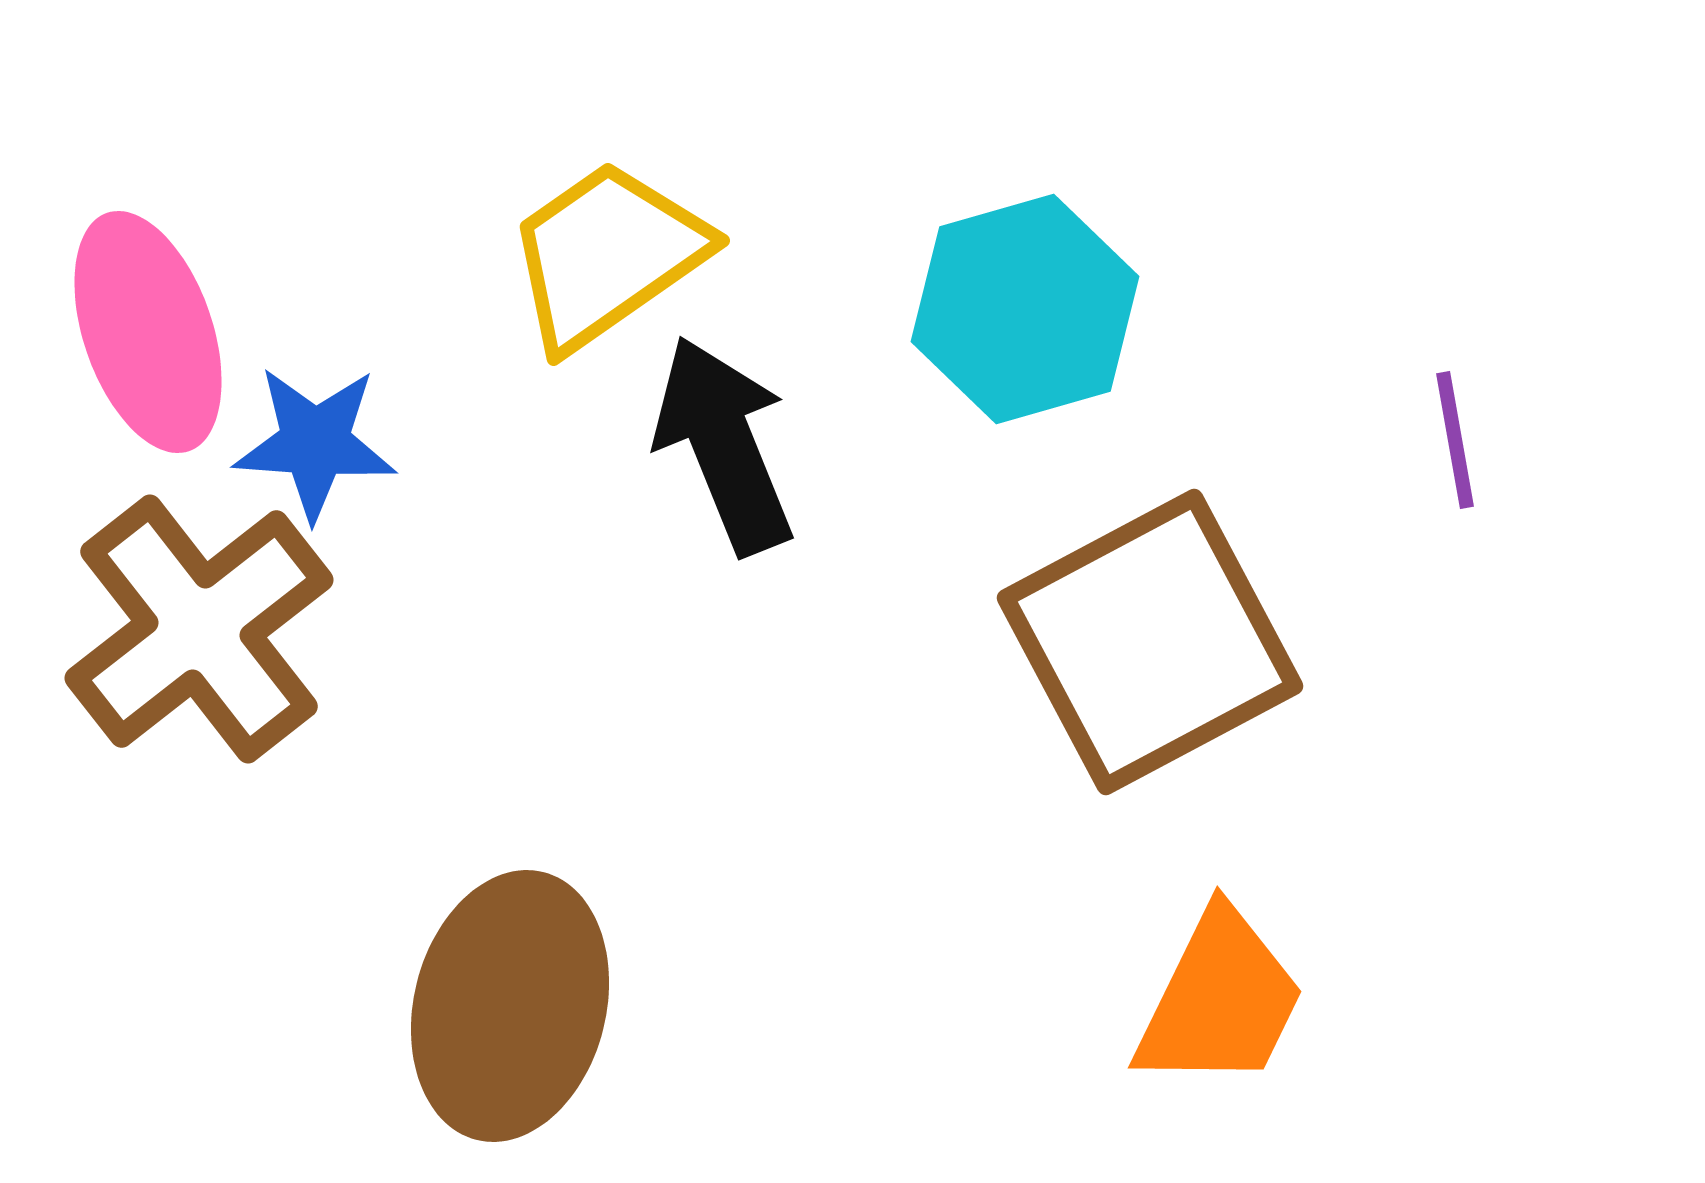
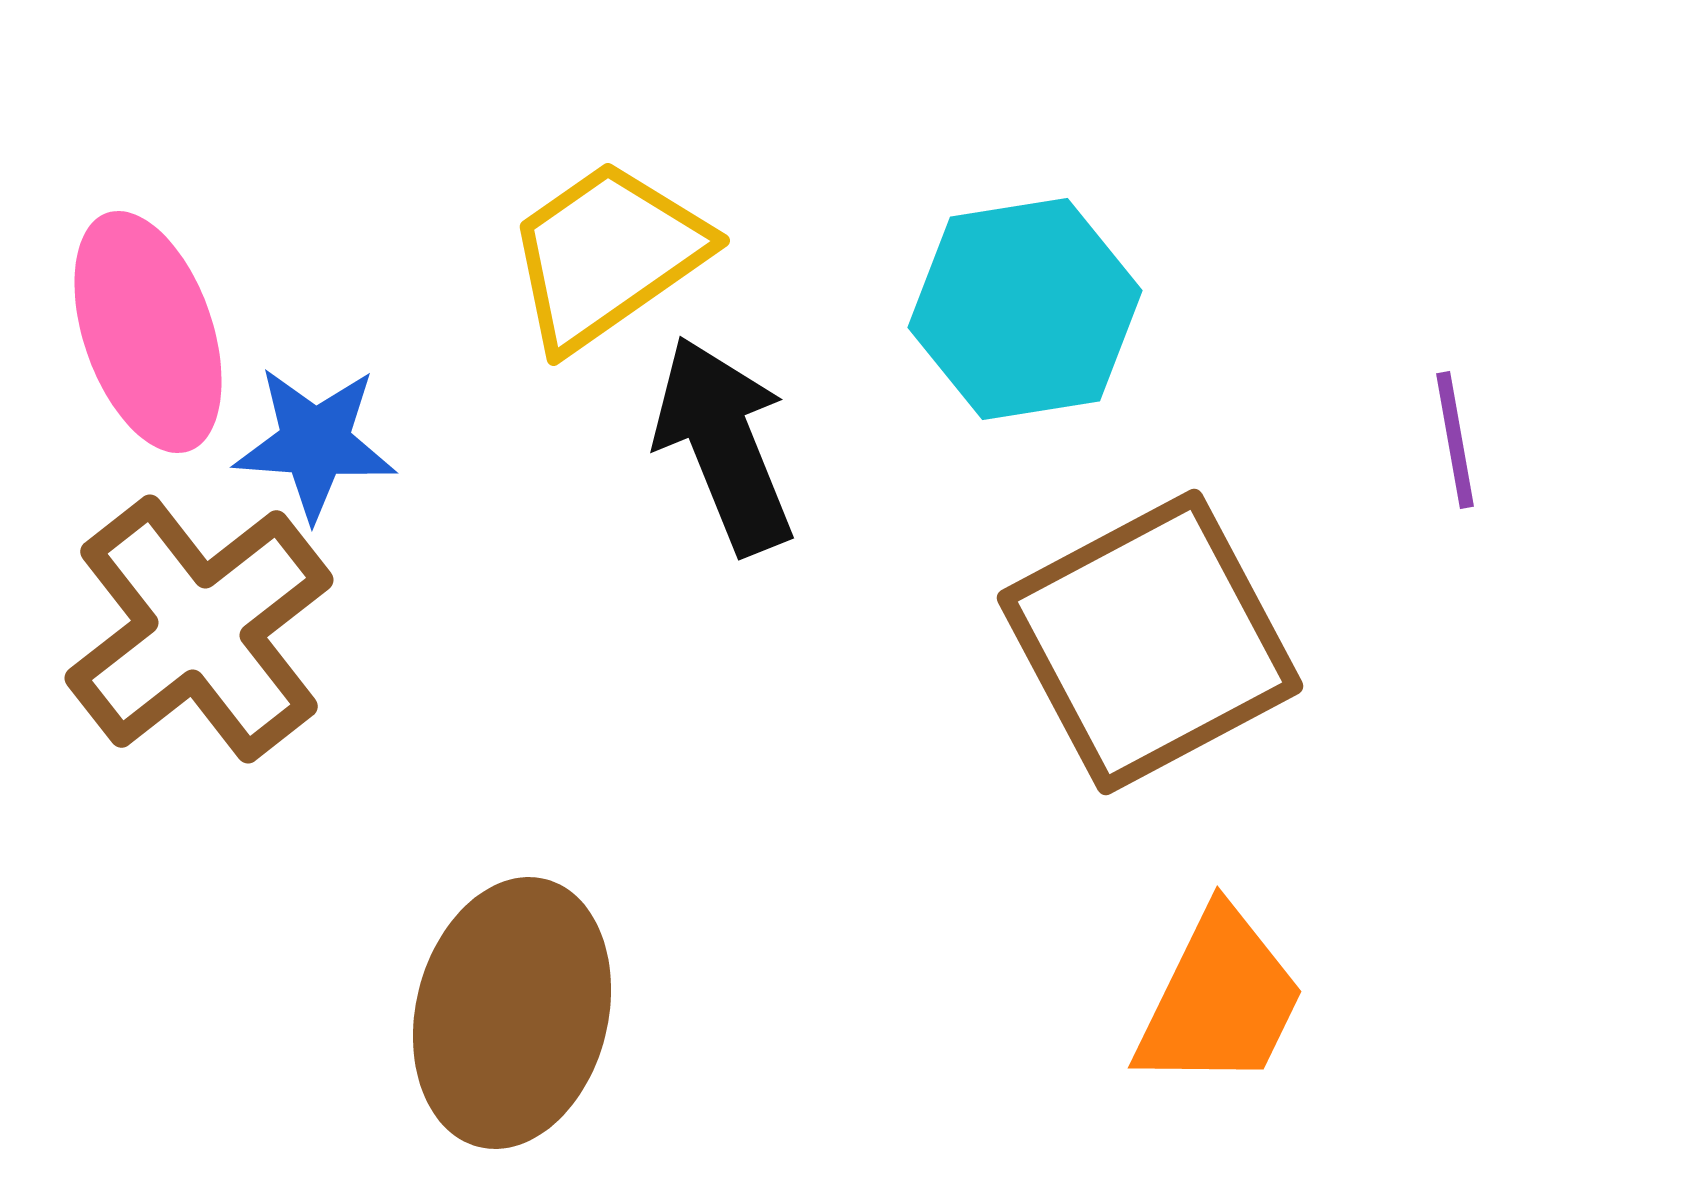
cyan hexagon: rotated 7 degrees clockwise
brown ellipse: moved 2 px right, 7 px down
